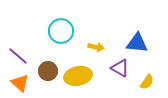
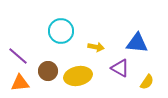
orange triangle: rotated 48 degrees counterclockwise
